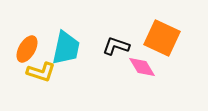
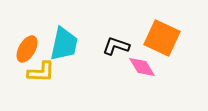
cyan trapezoid: moved 2 px left, 4 px up
yellow L-shape: rotated 16 degrees counterclockwise
